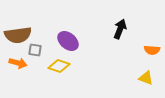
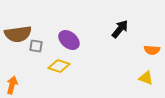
black arrow: rotated 18 degrees clockwise
brown semicircle: moved 1 px up
purple ellipse: moved 1 px right, 1 px up
gray square: moved 1 px right, 4 px up
orange arrow: moved 6 px left, 22 px down; rotated 90 degrees counterclockwise
